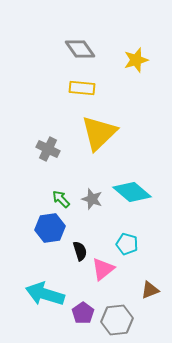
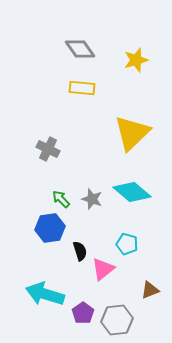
yellow triangle: moved 33 px right
